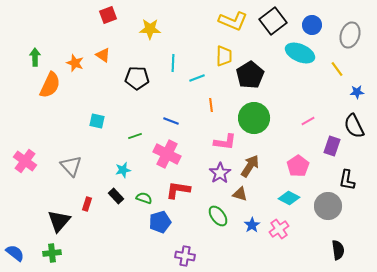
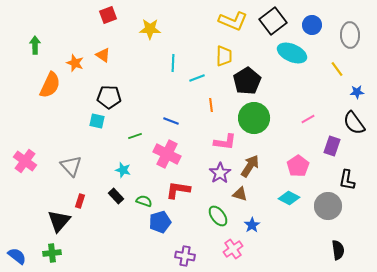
gray ellipse at (350, 35): rotated 20 degrees counterclockwise
cyan ellipse at (300, 53): moved 8 px left
green arrow at (35, 57): moved 12 px up
black pentagon at (250, 75): moved 3 px left, 6 px down
black pentagon at (137, 78): moved 28 px left, 19 px down
pink line at (308, 121): moved 2 px up
black semicircle at (354, 126): moved 3 px up; rotated 10 degrees counterclockwise
cyan star at (123, 170): rotated 28 degrees clockwise
green semicircle at (144, 198): moved 3 px down
red rectangle at (87, 204): moved 7 px left, 3 px up
pink cross at (279, 229): moved 46 px left, 20 px down
blue semicircle at (15, 253): moved 2 px right, 3 px down
